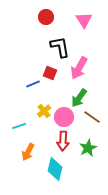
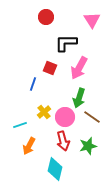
pink triangle: moved 8 px right
black L-shape: moved 6 px right, 4 px up; rotated 80 degrees counterclockwise
red square: moved 5 px up
blue line: rotated 48 degrees counterclockwise
green arrow: rotated 18 degrees counterclockwise
yellow cross: moved 1 px down
pink circle: moved 1 px right
cyan line: moved 1 px right, 1 px up
red arrow: rotated 18 degrees counterclockwise
green star: moved 2 px up; rotated 12 degrees clockwise
orange arrow: moved 1 px right, 6 px up
